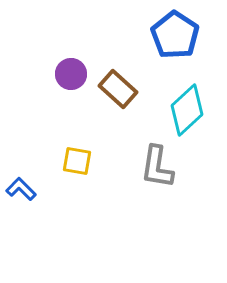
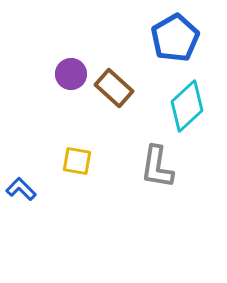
blue pentagon: moved 3 px down; rotated 9 degrees clockwise
brown rectangle: moved 4 px left, 1 px up
cyan diamond: moved 4 px up
